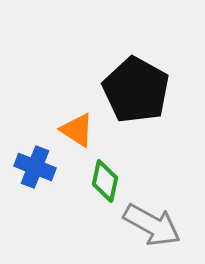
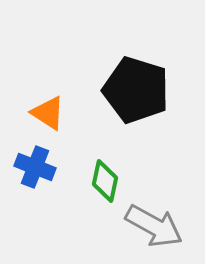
black pentagon: rotated 12 degrees counterclockwise
orange triangle: moved 29 px left, 17 px up
gray arrow: moved 2 px right, 1 px down
